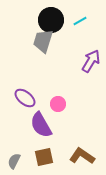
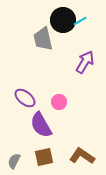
black circle: moved 12 px right
gray trapezoid: moved 2 px up; rotated 30 degrees counterclockwise
purple arrow: moved 6 px left, 1 px down
pink circle: moved 1 px right, 2 px up
